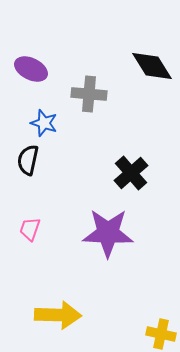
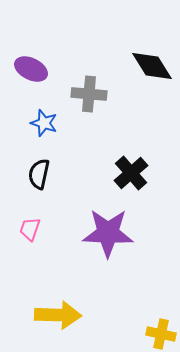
black semicircle: moved 11 px right, 14 px down
